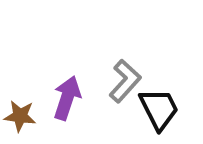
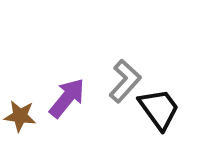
purple arrow: rotated 21 degrees clockwise
black trapezoid: rotated 9 degrees counterclockwise
